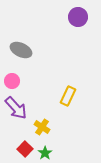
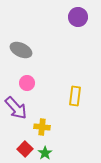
pink circle: moved 15 px right, 2 px down
yellow rectangle: moved 7 px right; rotated 18 degrees counterclockwise
yellow cross: rotated 28 degrees counterclockwise
